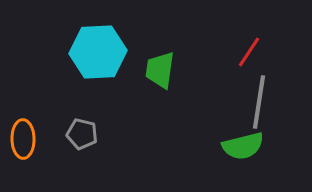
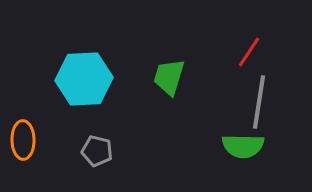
cyan hexagon: moved 14 px left, 27 px down
green trapezoid: moved 9 px right, 7 px down; rotated 9 degrees clockwise
gray pentagon: moved 15 px right, 17 px down
orange ellipse: moved 1 px down
green semicircle: rotated 15 degrees clockwise
